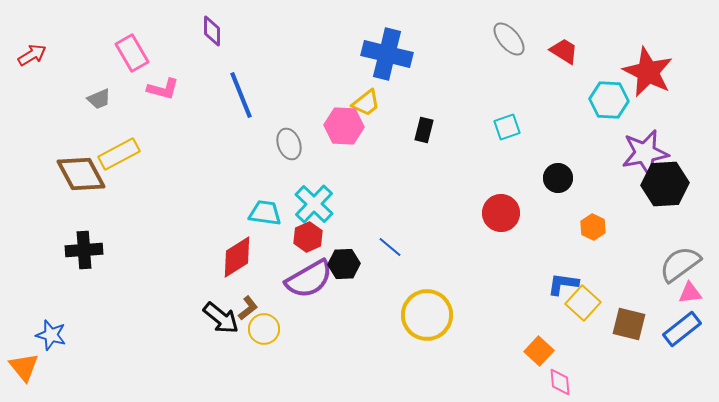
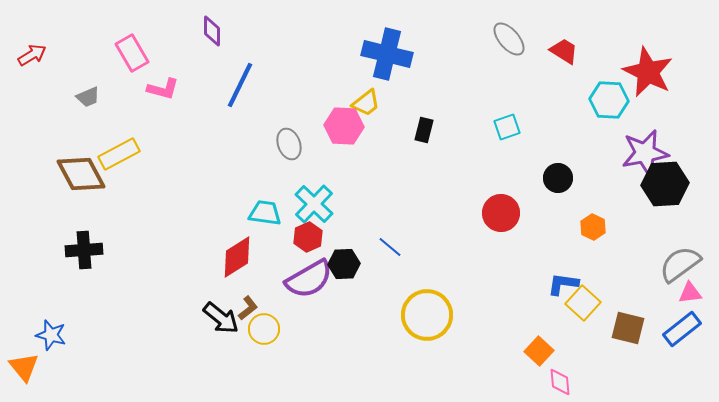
blue line at (241, 95): moved 1 px left, 10 px up; rotated 48 degrees clockwise
gray trapezoid at (99, 99): moved 11 px left, 2 px up
brown square at (629, 324): moved 1 px left, 4 px down
